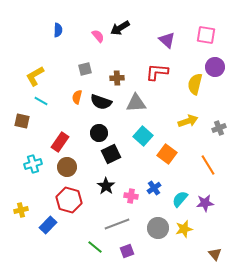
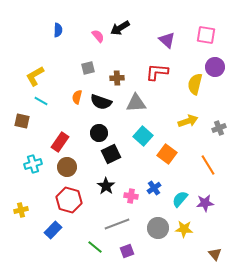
gray square: moved 3 px right, 1 px up
blue rectangle: moved 5 px right, 5 px down
yellow star: rotated 18 degrees clockwise
